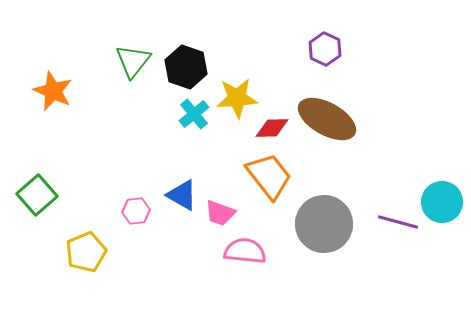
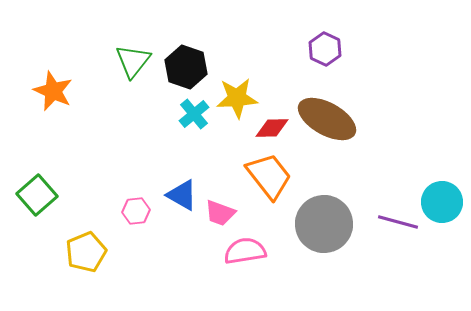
pink semicircle: rotated 15 degrees counterclockwise
